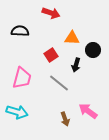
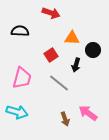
pink arrow: moved 2 px down
